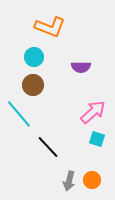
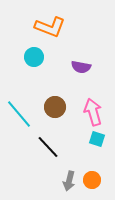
purple semicircle: rotated 12 degrees clockwise
brown circle: moved 22 px right, 22 px down
pink arrow: rotated 64 degrees counterclockwise
